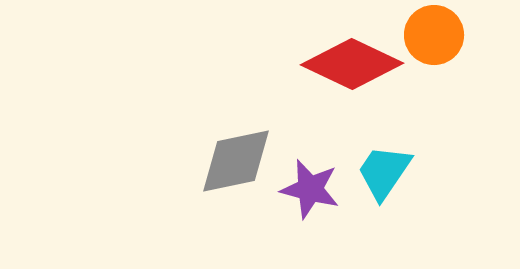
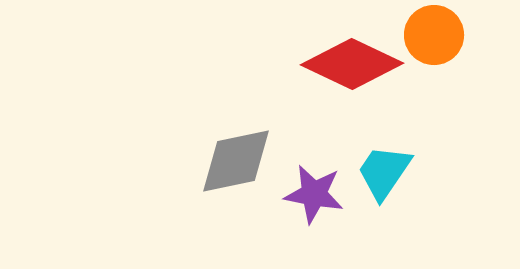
purple star: moved 4 px right, 5 px down; rotated 4 degrees counterclockwise
